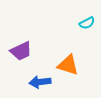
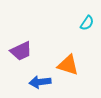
cyan semicircle: rotated 28 degrees counterclockwise
